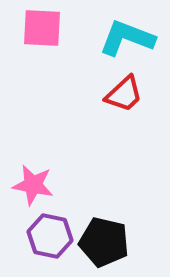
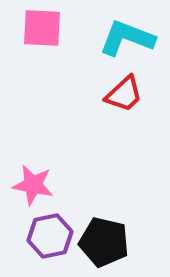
purple hexagon: rotated 24 degrees counterclockwise
